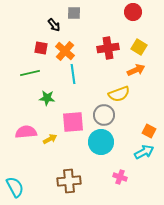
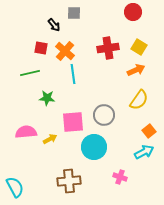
yellow semicircle: moved 20 px right, 6 px down; rotated 35 degrees counterclockwise
orange square: rotated 24 degrees clockwise
cyan circle: moved 7 px left, 5 px down
